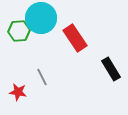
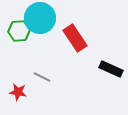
cyan circle: moved 1 px left
black rectangle: rotated 35 degrees counterclockwise
gray line: rotated 36 degrees counterclockwise
